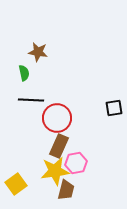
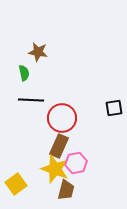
red circle: moved 5 px right
yellow star: moved 2 px up; rotated 28 degrees clockwise
